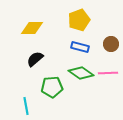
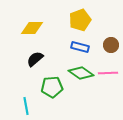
yellow pentagon: moved 1 px right
brown circle: moved 1 px down
